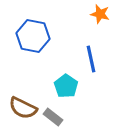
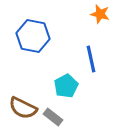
cyan pentagon: rotated 10 degrees clockwise
